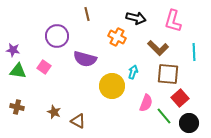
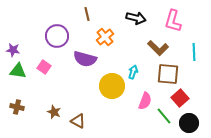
orange cross: moved 12 px left; rotated 24 degrees clockwise
pink semicircle: moved 1 px left, 2 px up
